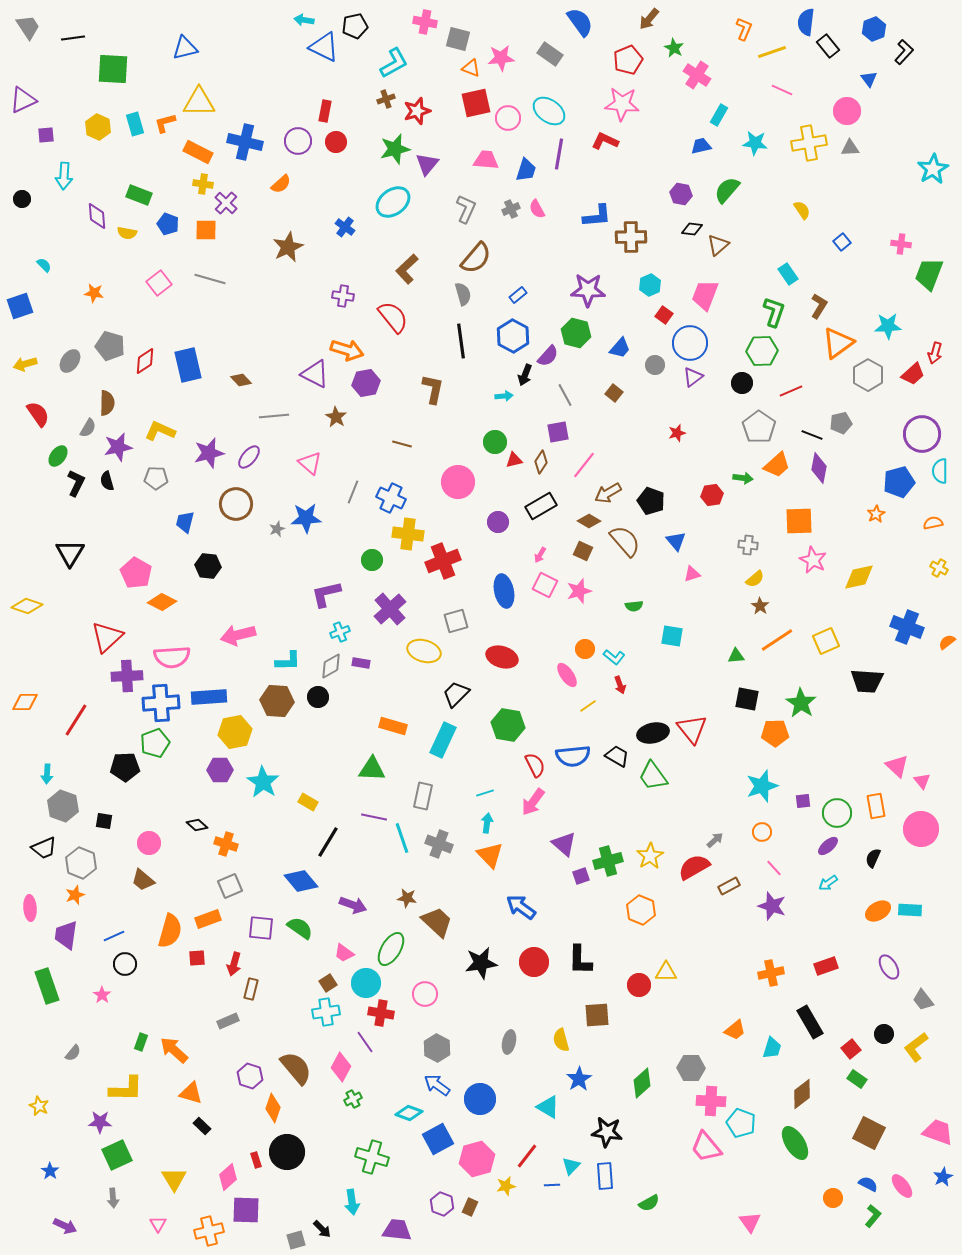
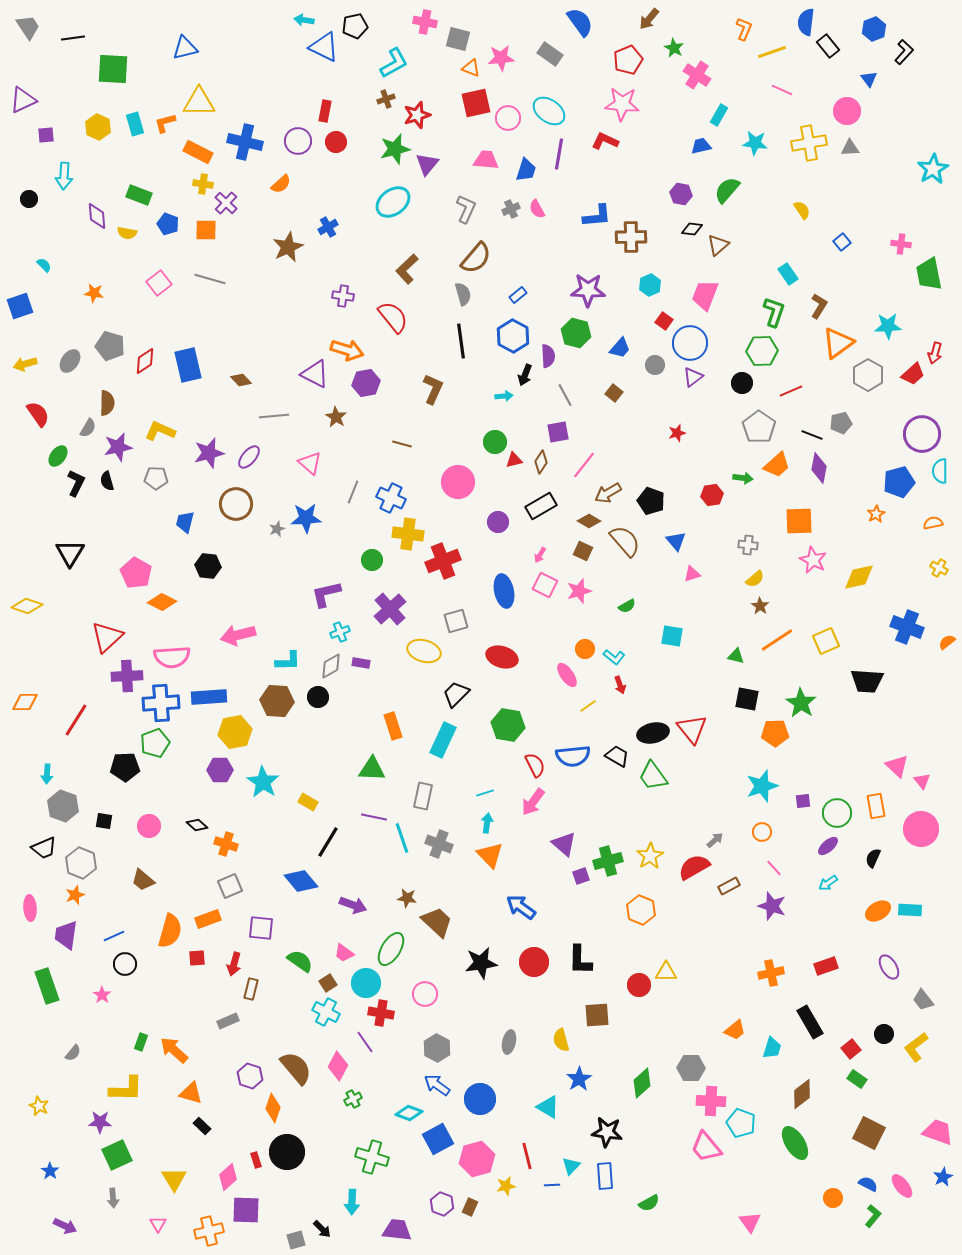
red star at (417, 111): moved 4 px down
black circle at (22, 199): moved 7 px right
blue cross at (345, 227): moved 17 px left; rotated 24 degrees clockwise
green trapezoid at (929, 274): rotated 32 degrees counterclockwise
red square at (664, 315): moved 6 px down
purple semicircle at (548, 356): rotated 45 degrees counterclockwise
brown L-shape at (433, 389): rotated 12 degrees clockwise
green semicircle at (634, 606): moved 7 px left; rotated 24 degrees counterclockwise
green triangle at (736, 656): rotated 18 degrees clockwise
orange rectangle at (393, 726): rotated 56 degrees clockwise
pink circle at (149, 843): moved 17 px up
green semicircle at (300, 928): moved 33 px down
cyan cross at (326, 1012): rotated 36 degrees clockwise
pink diamond at (341, 1067): moved 3 px left, 1 px up
red line at (527, 1156): rotated 52 degrees counterclockwise
cyan arrow at (352, 1202): rotated 10 degrees clockwise
